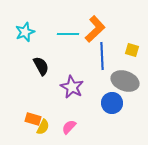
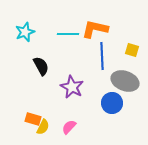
orange L-shape: rotated 124 degrees counterclockwise
